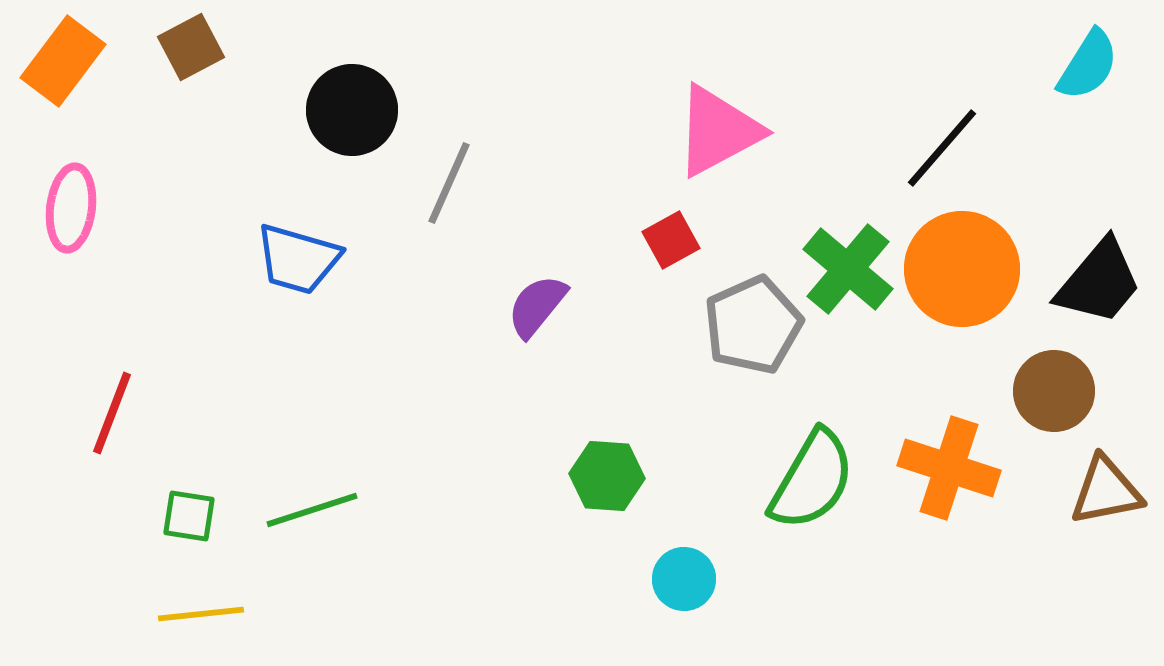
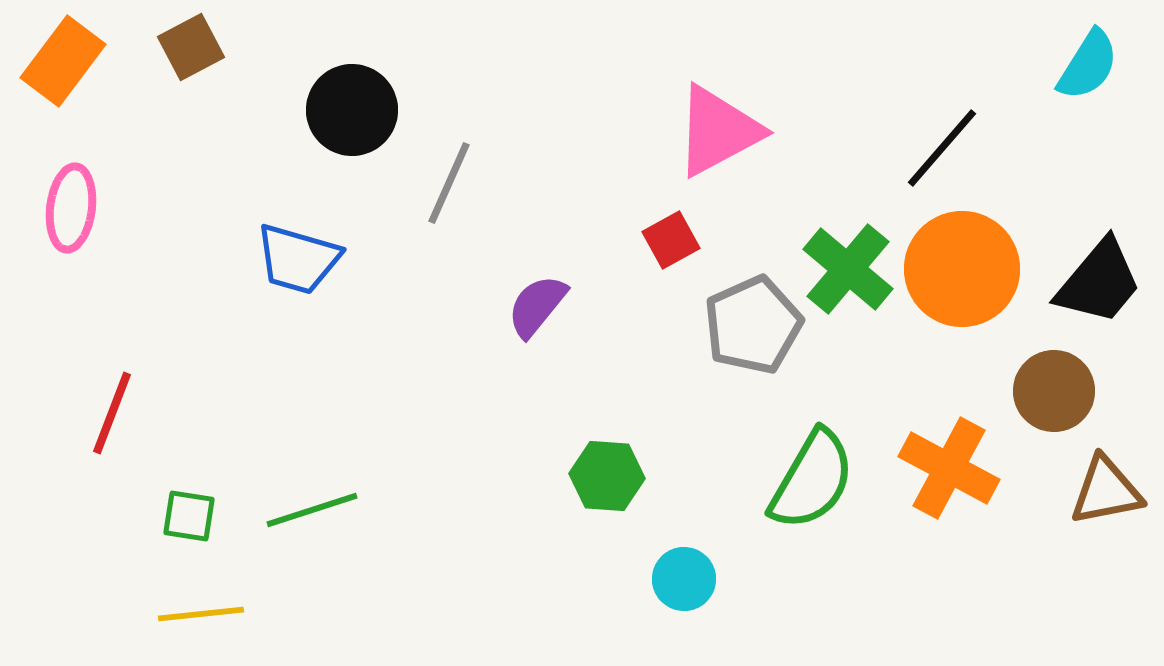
orange cross: rotated 10 degrees clockwise
